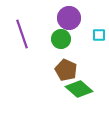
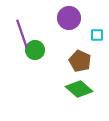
cyan square: moved 2 px left
green circle: moved 26 px left, 11 px down
brown pentagon: moved 14 px right, 9 px up
